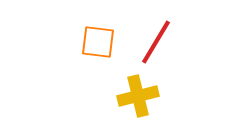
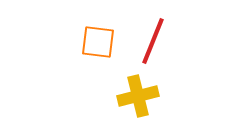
red line: moved 3 px left, 1 px up; rotated 9 degrees counterclockwise
